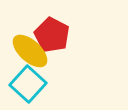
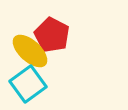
cyan square: rotated 12 degrees clockwise
